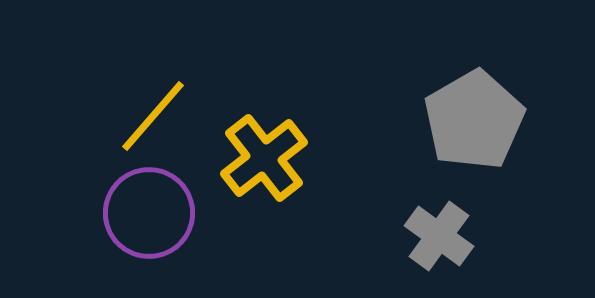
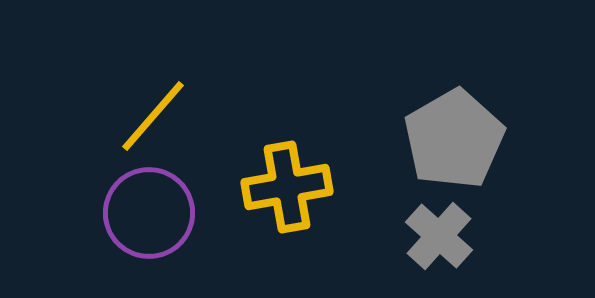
gray pentagon: moved 20 px left, 19 px down
yellow cross: moved 23 px right, 29 px down; rotated 28 degrees clockwise
gray cross: rotated 6 degrees clockwise
